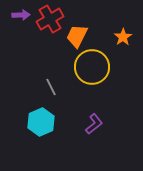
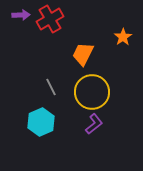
orange trapezoid: moved 6 px right, 18 px down
yellow circle: moved 25 px down
